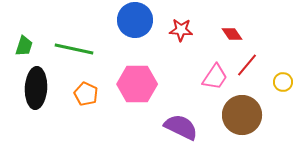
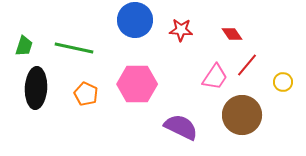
green line: moved 1 px up
